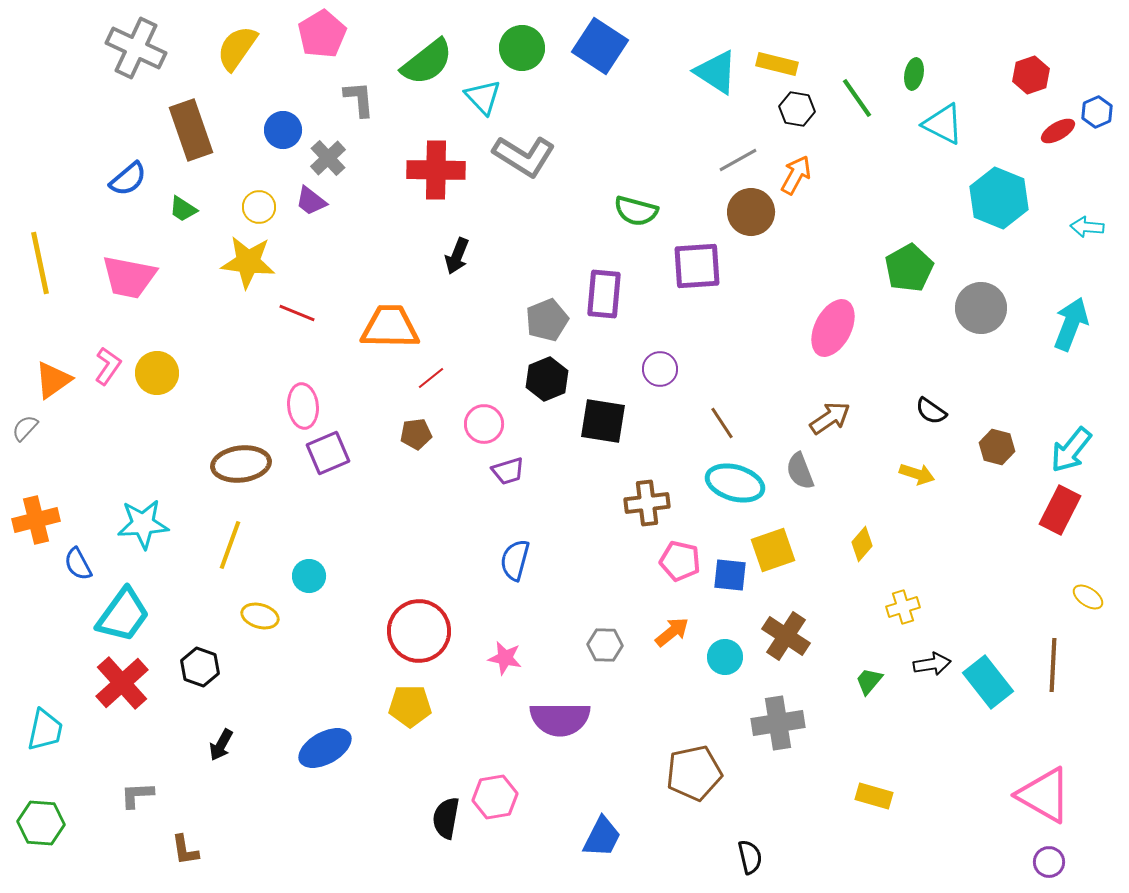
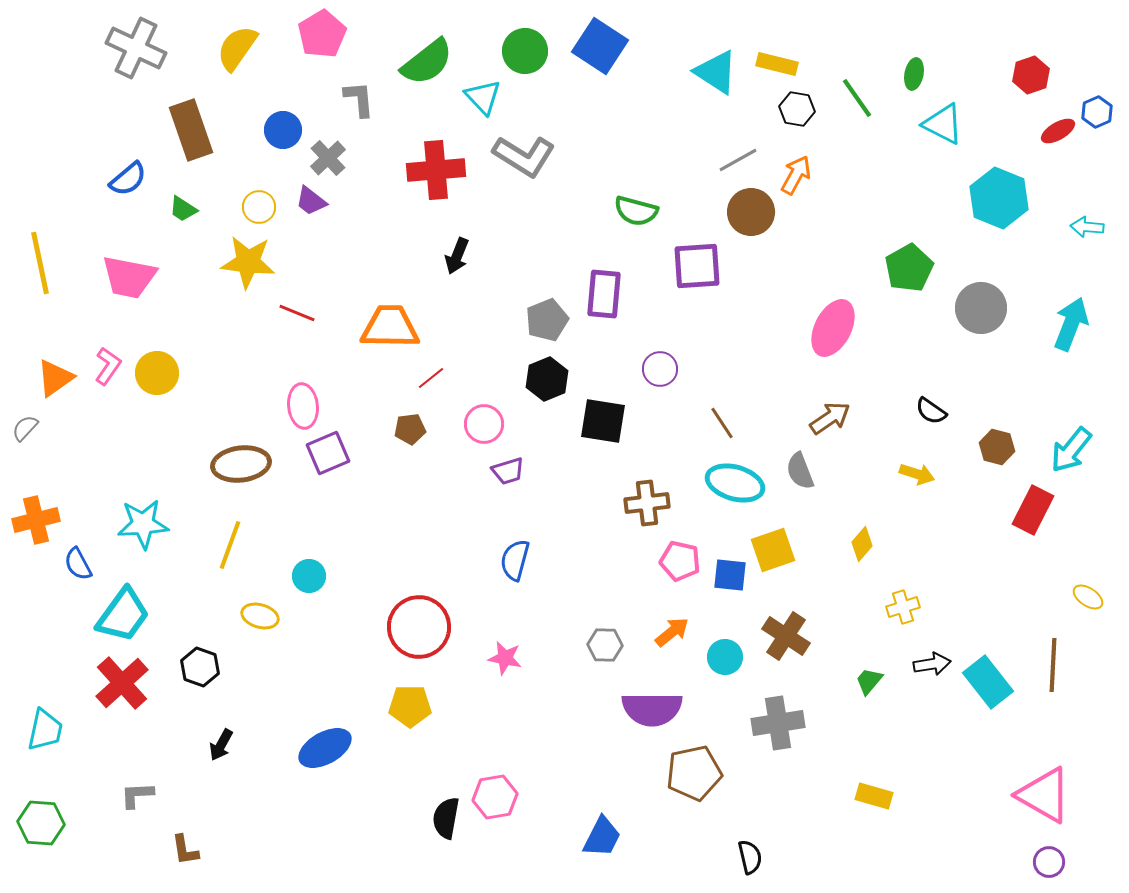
green circle at (522, 48): moved 3 px right, 3 px down
red cross at (436, 170): rotated 6 degrees counterclockwise
orange triangle at (53, 380): moved 2 px right, 2 px up
brown pentagon at (416, 434): moved 6 px left, 5 px up
red rectangle at (1060, 510): moved 27 px left
red circle at (419, 631): moved 4 px up
purple semicircle at (560, 719): moved 92 px right, 10 px up
